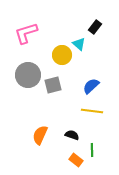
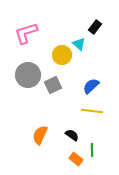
gray square: rotated 12 degrees counterclockwise
black semicircle: rotated 16 degrees clockwise
orange rectangle: moved 1 px up
